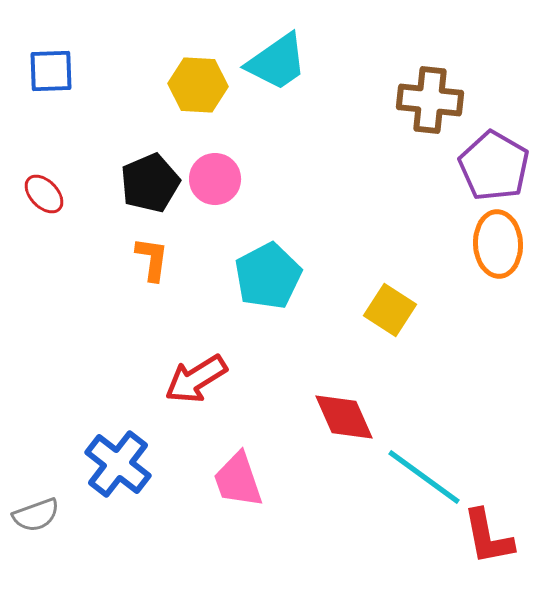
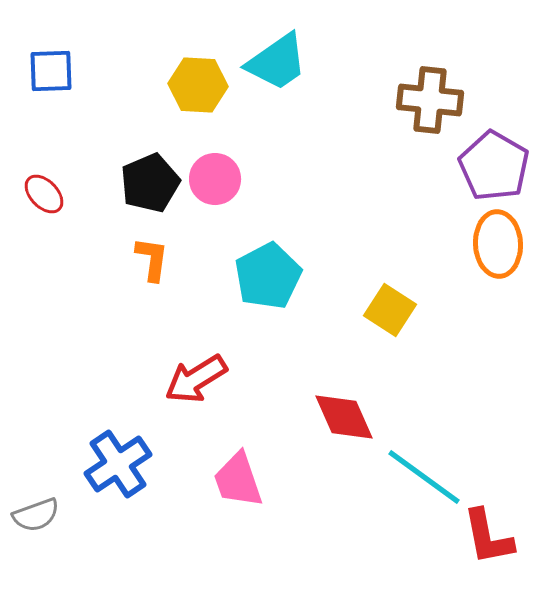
blue cross: rotated 18 degrees clockwise
